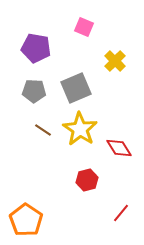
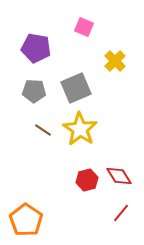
red diamond: moved 28 px down
